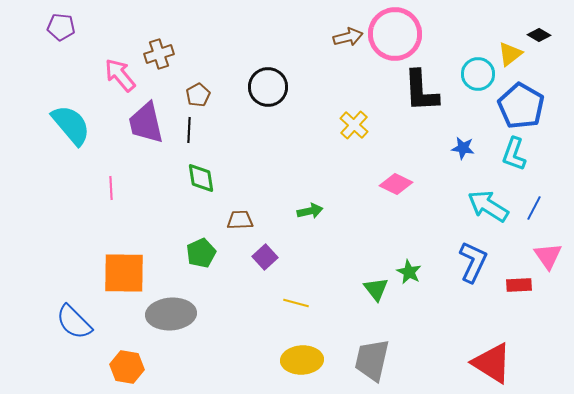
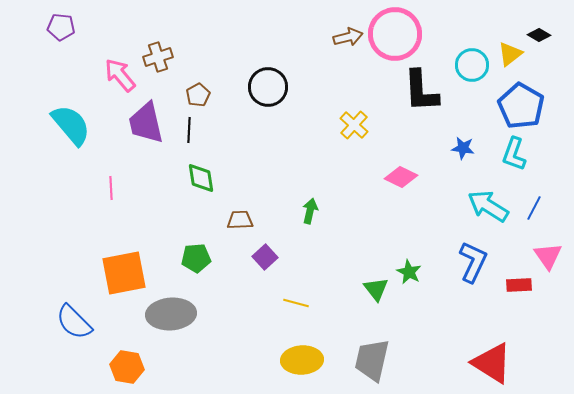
brown cross: moved 1 px left, 3 px down
cyan circle: moved 6 px left, 9 px up
pink diamond: moved 5 px right, 7 px up
green arrow: rotated 65 degrees counterclockwise
green pentagon: moved 5 px left, 5 px down; rotated 20 degrees clockwise
orange square: rotated 12 degrees counterclockwise
